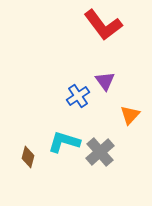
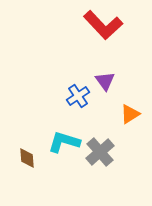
red L-shape: rotated 6 degrees counterclockwise
orange triangle: moved 1 px up; rotated 15 degrees clockwise
brown diamond: moved 1 px left, 1 px down; rotated 20 degrees counterclockwise
